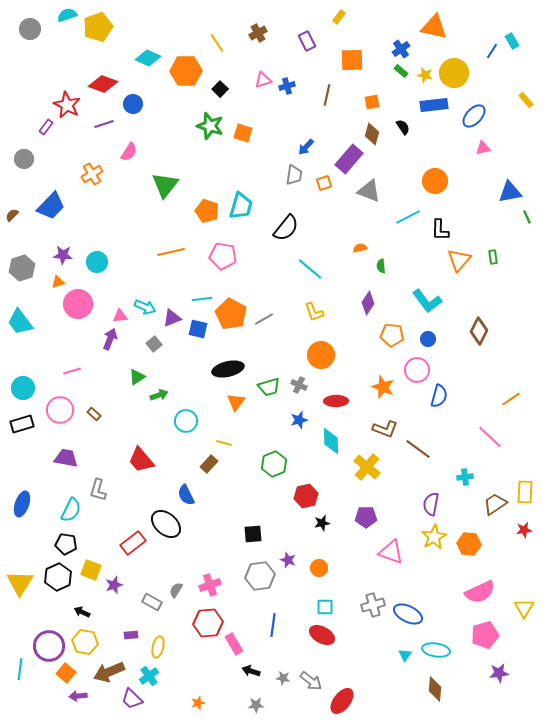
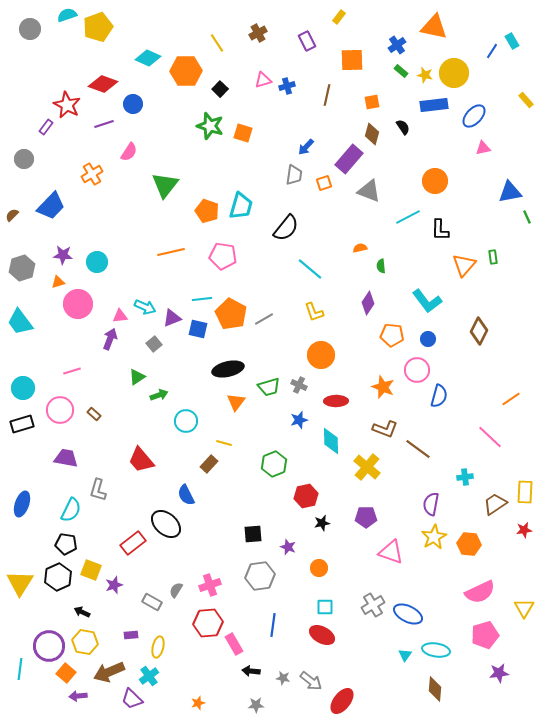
blue cross at (401, 49): moved 4 px left, 4 px up
orange triangle at (459, 260): moved 5 px right, 5 px down
purple star at (288, 560): moved 13 px up
gray cross at (373, 605): rotated 15 degrees counterclockwise
black arrow at (251, 671): rotated 12 degrees counterclockwise
